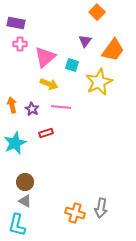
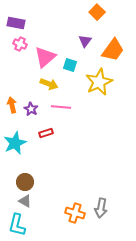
pink cross: rotated 24 degrees clockwise
cyan square: moved 2 px left
purple star: moved 1 px left
